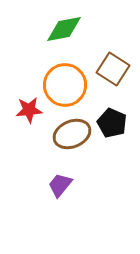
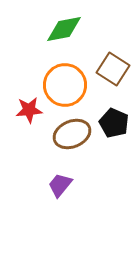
black pentagon: moved 2 px right
